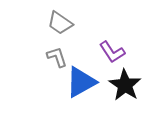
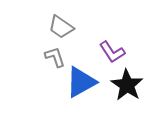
gray trapezoid: moved 1 px right, 4 px down
gray L-shape: moved 2 px left
black star: moved 2 px right
